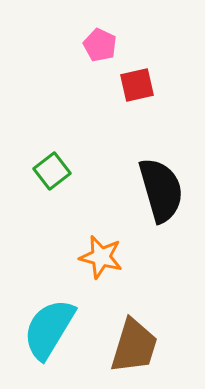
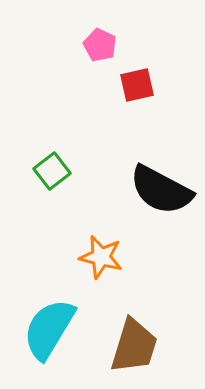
black semicircle: rotated 134 degrees clockwise
